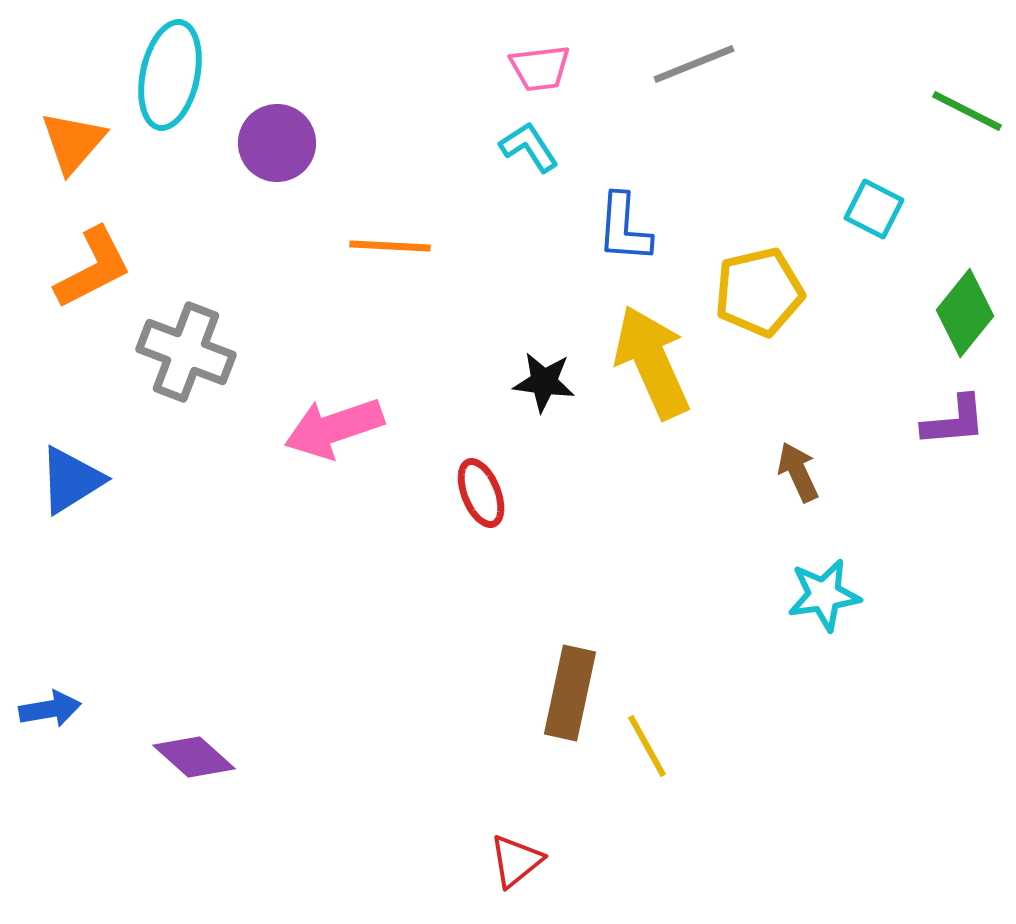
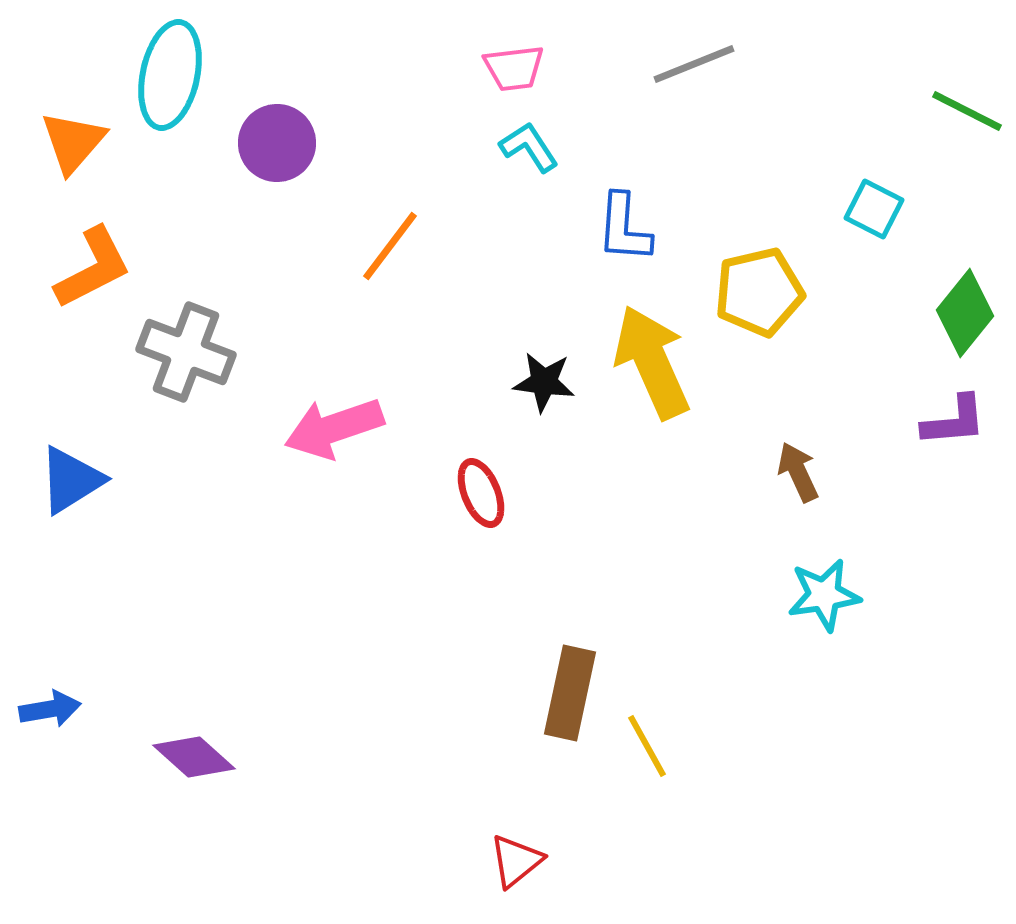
pink trapezoid: moved 26 px left
orange line: rotated 56 degrees counterclockwise
